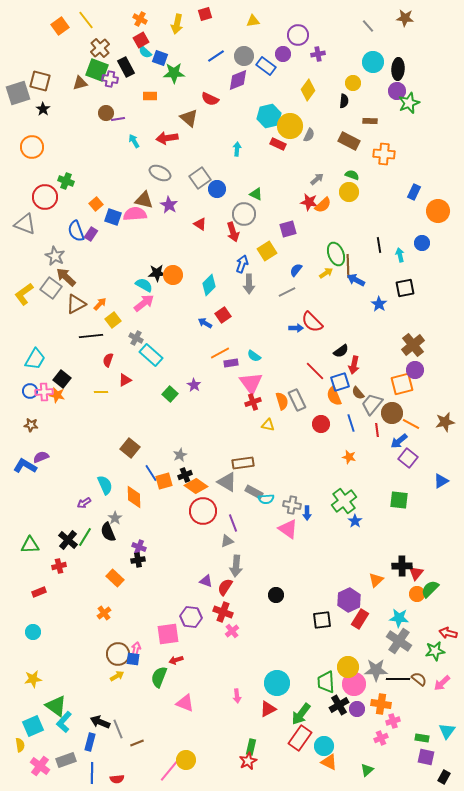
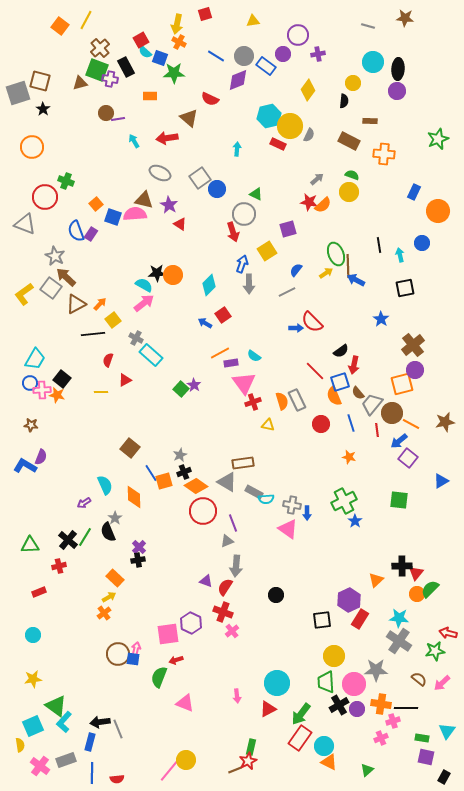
orange cross at (140, 19): moved 39 px right, 23 px down
yellow line at (86, 20): rotated 66 degrees clockwise
orange square at (60, 26): rotated 18 degrees counterclockwise
gray line at (368, 26): rotated 32 degrees counterclockwise
blue line at (216, 56): rotated 66 degrees clockwise
green star at (409, 103): moved 29 px right, 36 px down
red triangle at (200, 224): moved 20 px left
blue star at (379, 304): moved 2 px right, 15 px down
black line at (91, 336): moved 2 px right, 2 px up
pink triangle at (251, 383): moved 7 px left
blue circle at (30, 391): moved 8 px up
pink cross at (44, 392): moved 2 px left, 2 px up
green square at (170, 394): moved 11 px right, 5 px up
purple semicircle at (41, 457): rotated 133 degrees clockwise
black cross at (185, 475): moved 1 px left, 3 px up
green cross at (344, 501): rotated 10 degrees clockwise
purple cross at (139, 547): rotated 24 degrees clockwise
purple hexagon at (191, 617): moved 6 px down; rotated 20 degrees clockwise
cyan circle at (33, 632): moved 3 px down
yellow circle at (348, 667): moved 14 px left, 11 px up
yellow arrow at (117, 676): moved 8 px left, 79 px up
black line at (398, 679): moved 8 px right, 29 px down
black arrow at (100, 722): rotated 30 degrees counterclockwise
brown line at (137, 743): moved 98 px right, 27 px down
